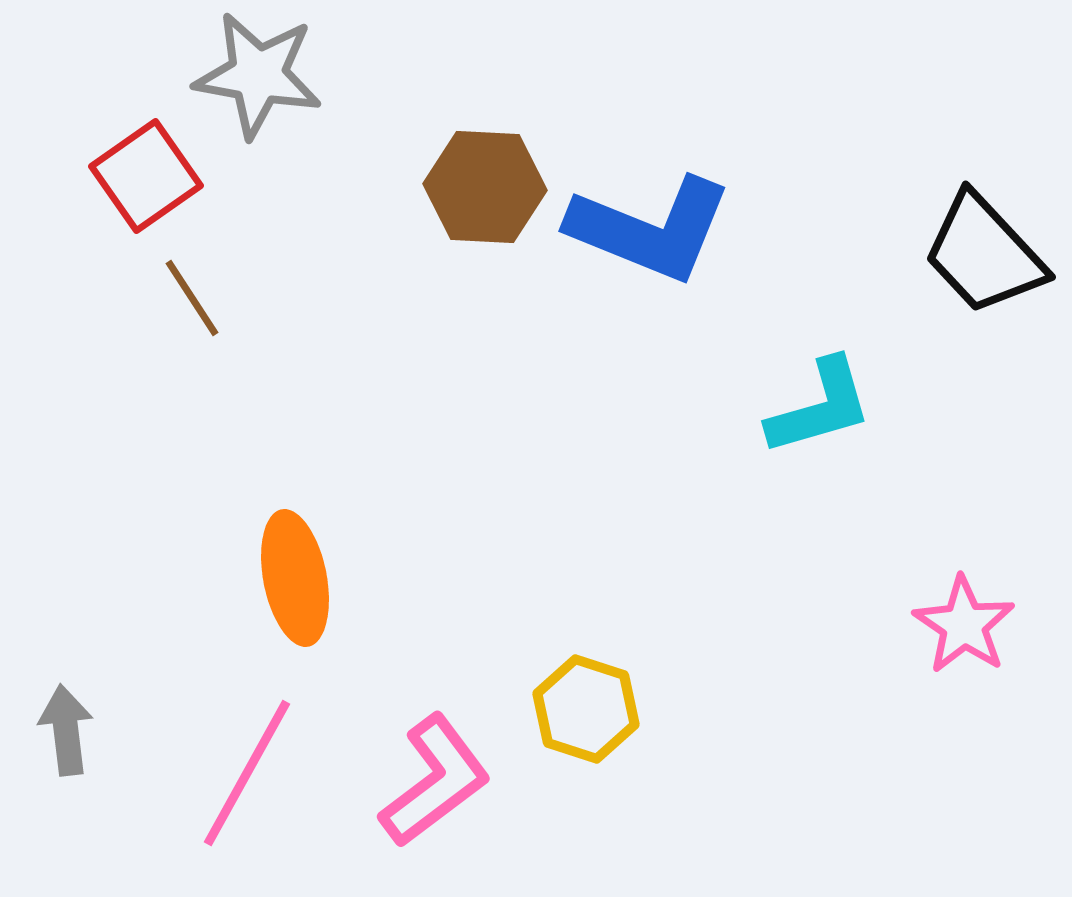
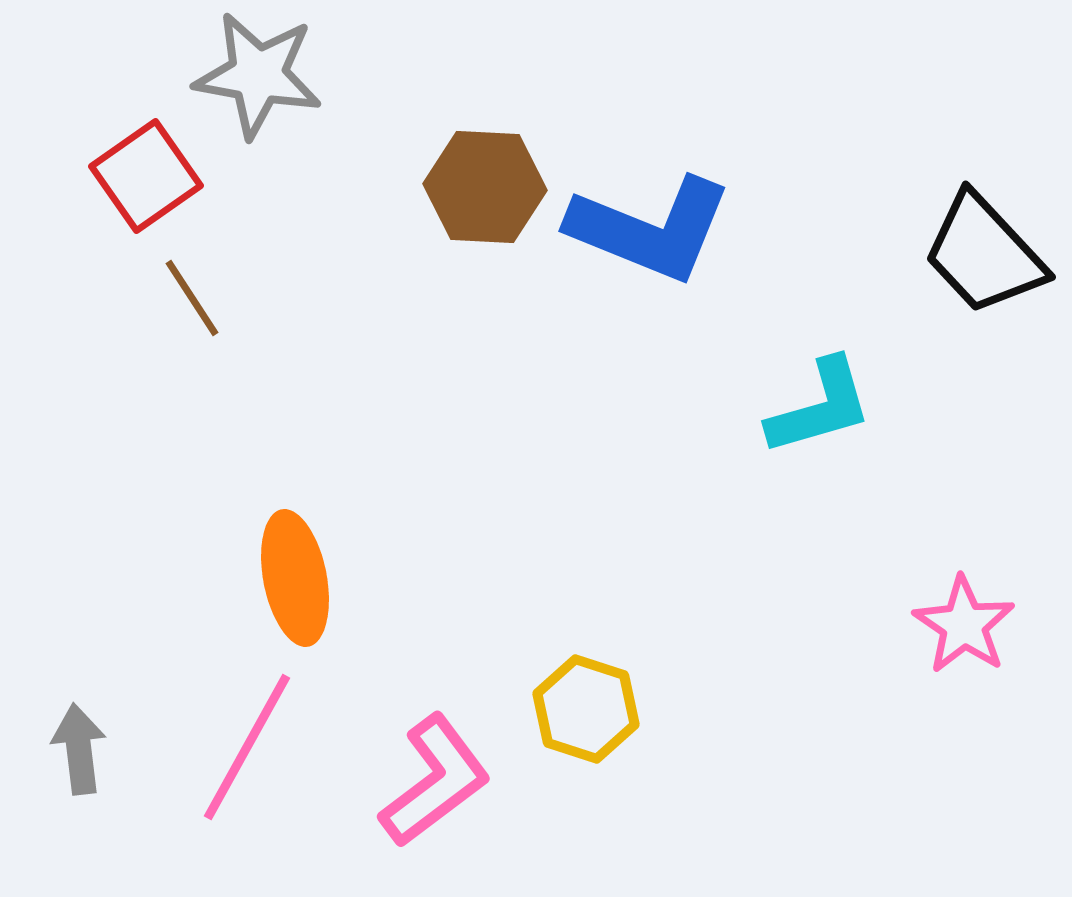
gray arrow: moved 13 px right, 19 px down
pink line: moved 26 px up
